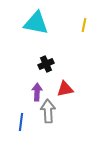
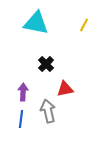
yellow line: rotated 16 degrees clockwise
black cross: rotated 21 degrees counterclockwise
purple arrow: moved 14 px left
gray arrow: rotated 10 degrees counterclockwise
blue line: moved 3 px up
